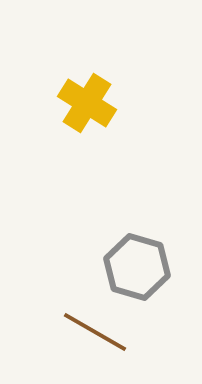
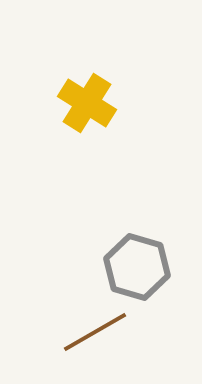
brown line: rotated 60 degrees counterclockwise
